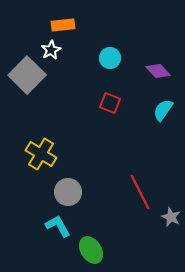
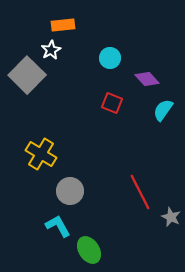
purple diamond: moved 11 px left, 8 px down
red square: moved 2 px right
gray circle: moved 2 px right, 1 px up
green ellipse: moved 2 px left
